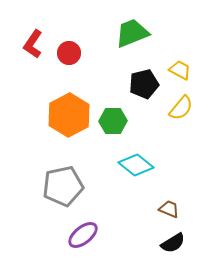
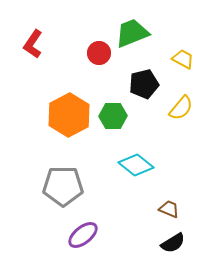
red circle: moved 30 px right
yellow trapezoid: moved 3 px right, 11 px up
green hexagon: moved 5 px up
gray pentagon: rotated 12 degrees clockwise
